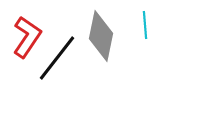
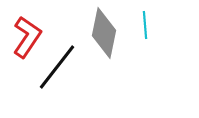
gray diamond: moved 3 px right, 3 px up
black line: moved 9 px down
